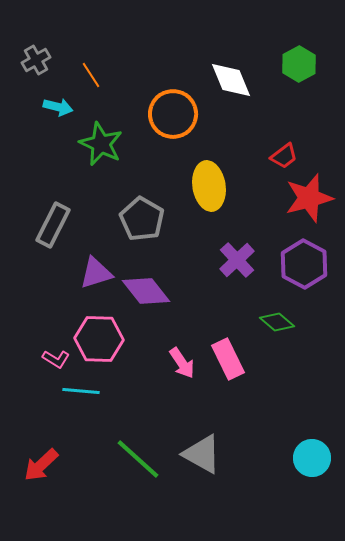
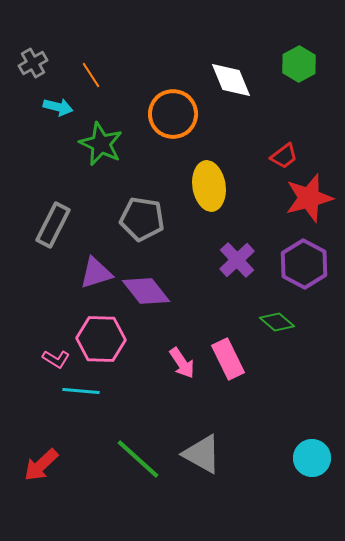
gray cross: moved 3 px left, 3 px down
gray pentagon: rotated 21 degrees counterclockwise
pink hexagon: moved 2 px right
